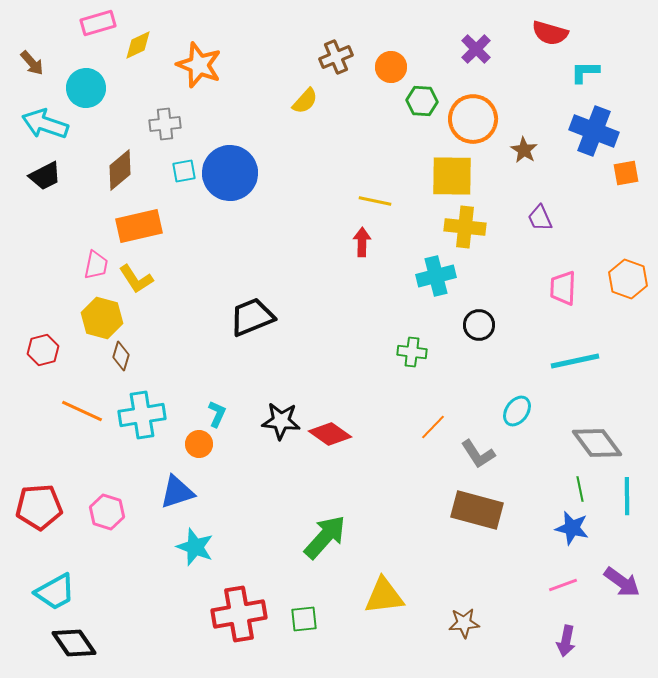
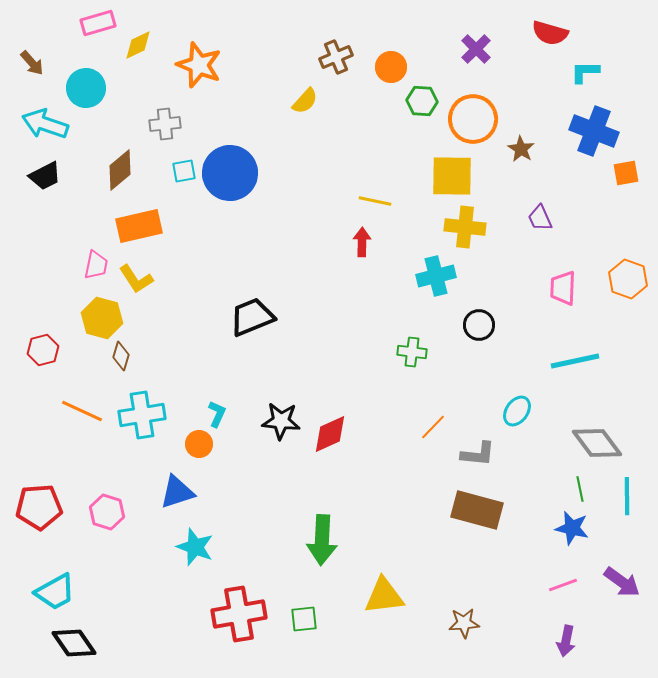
brown star at (524, 150): moved 3 px left, 1 px up
red diamond at (330, 434): rotated 60 degrees counterclockwise
gray L-shape at (478, 454): rotated 51 degrees counterclockwise
green arrow at (325, 537): moved 3 px left, 3 px down; rotated 141 degrees clockwise
